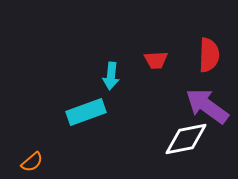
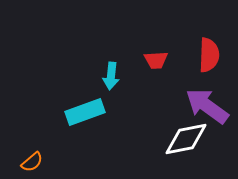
cyan rectangle: moved 1 px left
